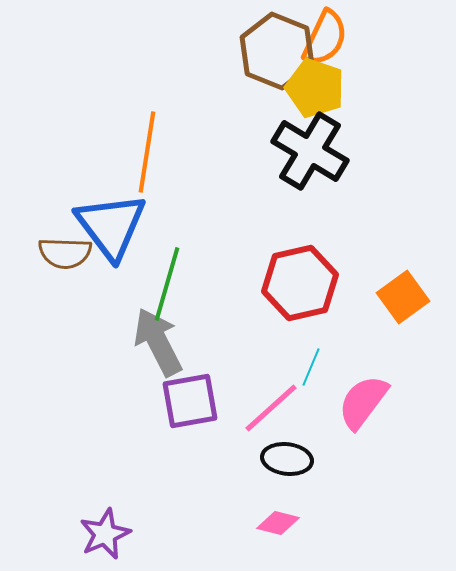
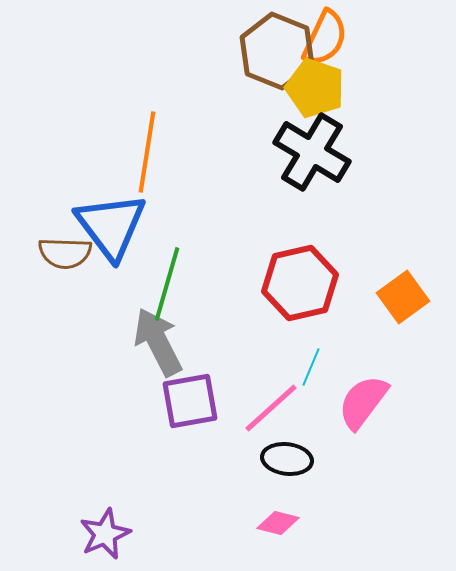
black cross: moved 2 px right, 1 px down
